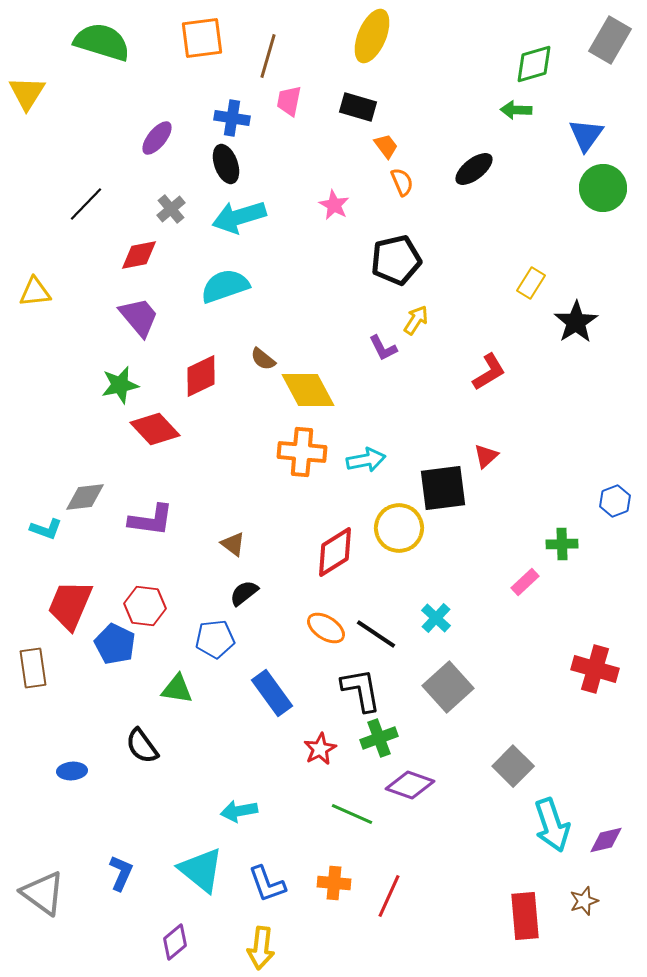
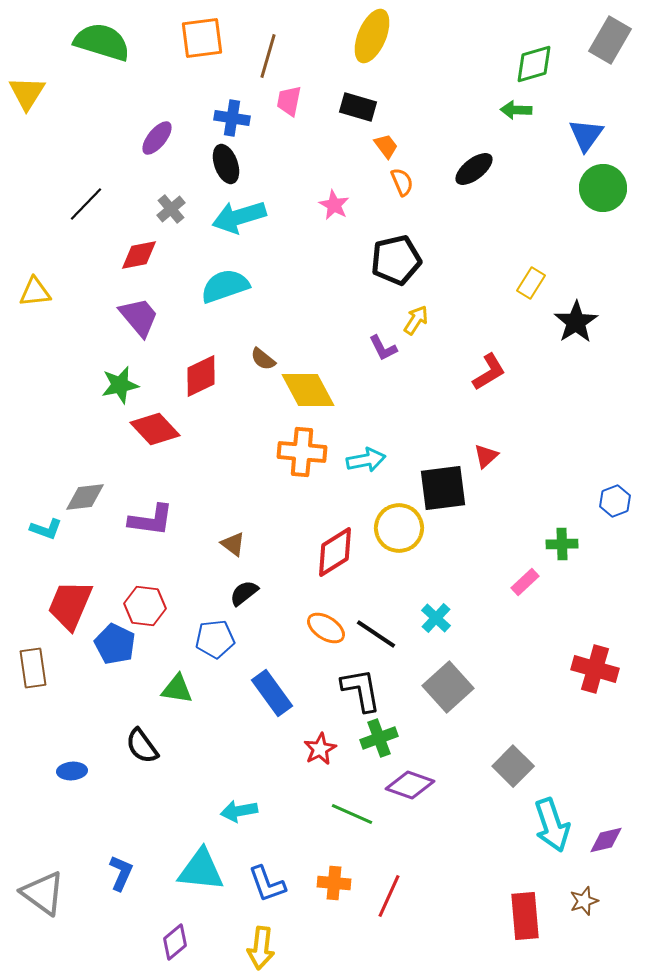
cyan triangle at (201, 870): rotated 33 degrees counterclockwise
